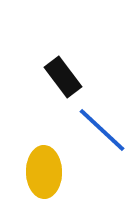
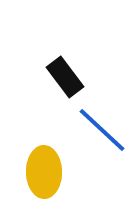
black rectangle: moved 2 px right
